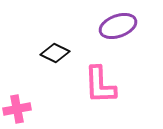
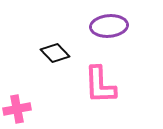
purple ellipse: moved 9 px left; rotated 15 degrees clockwise
black diamond: rotated 20 degrees clockwise
